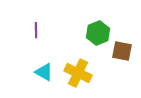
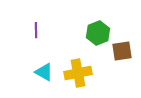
brown square: rotated 20 degrees counterclockwise
yellow cross: rotated 36 degrees counterclockwise
